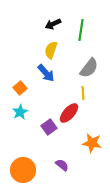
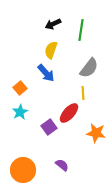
orange star: moved 4 px right, 10 px up
